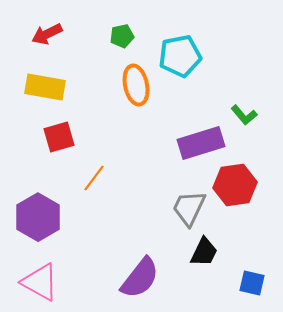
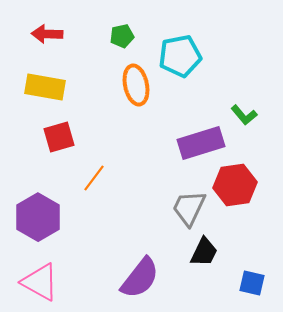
red arrow: rotated 28 degrees clockwise
